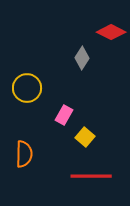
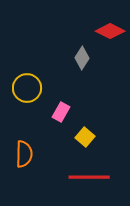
red diamond: moved 1 px left, 1 px up
pink rectangle: moved 3 px left, 3 px up
red line: moved 2 px left, 1 px down
